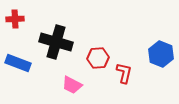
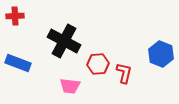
red cross: moved 3 px up
black cross: moved 8 px right, 1 px up; rotated 12 degrees clockwise
red hexagon: moved 6 px down
pink trapezoid: moved 2 px left, 1 px down; rotated 20 degrees counterclockwise
